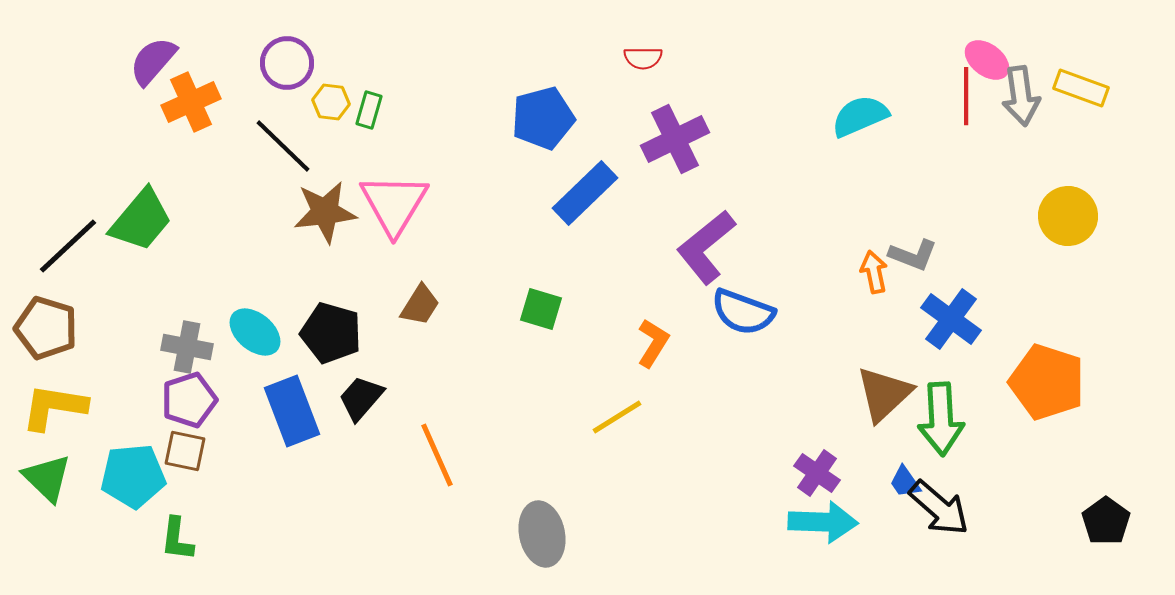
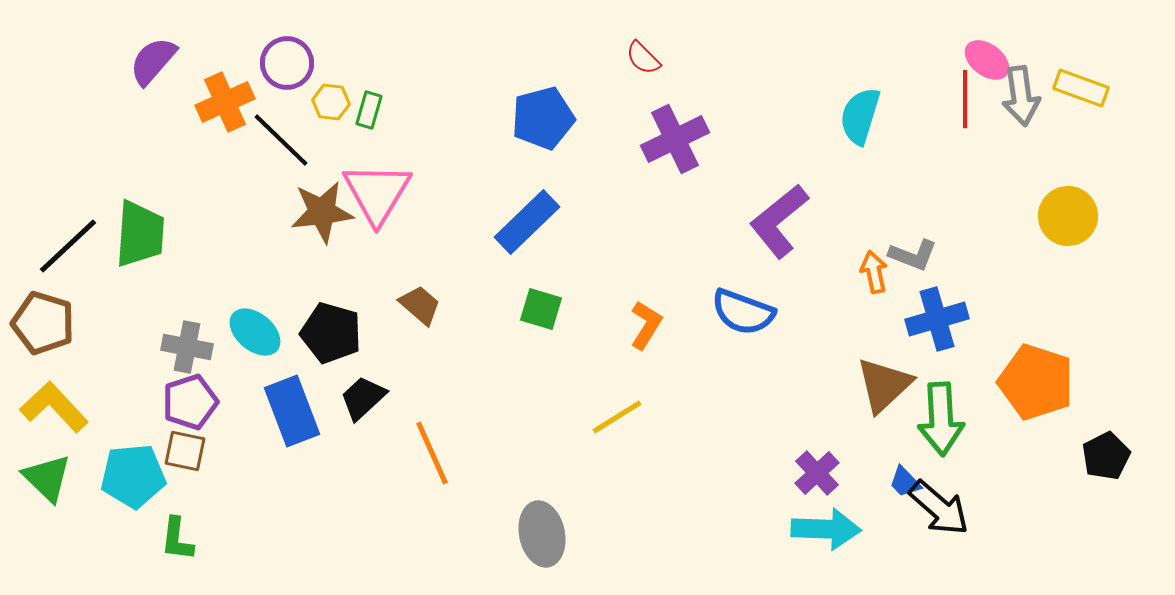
red semicircle at (643, 58): rotated 45 degrees clockwise
red line at (966, 96): moved 1 px left, 3 px down
orange cross at (191, 102): moved 34 px right
cyan semicircle at (860, 116): rotated 50 degrees counterclockwise
black line at (283, 146): moved 2 px left, 6 px up
blue rectangle at (585, 193): moved 58 px left, 29 px down
pink triangle at (394, 204): moved 17 px left, 11 px up
brown star at (325, 212): moved 3 px left
green trapezoid at (141, 220): moved 1 px left, 14 px down; rotated 36 degrees counterclockwise
purple L-shape at (706, 247): moved 73 px right, 26 px up
brown trapezoid at (420, 305): rotated 81 degrees counterclockwise
blue cross at (951, 319): moved 14 px left; rotated 38 degrees clockwise
brown pentagon at (46, 328): moved 3 px left, 5 px up
orange L-shape at (653, 343): moved 7 px left, 18 px up
orange pentagon at (1047, 382): moved 11 px left
brown triangle at (884, 394): moved 9 px up
black trapezoid at (361, 398): moved 2 px right; rotated 6 degrees clockwise
purple pentagon at (189, 400): moved 1 px right, 2 px down
yellow L-shape at (54, 407): rotated 38 degrees clockwise
orange line at (437, 455): moved 5 px left, 2 px up
purple cross at (817, 473): rotated 12 degrees clockwise
blue trapezoid at (905, 482): rotated 9 degrees counterclockwise
black pentagon at (1106, 521): moved 65 px up; rotated 9 degrees clockwise
cyan arrow at (823, 522): moved 3 px right, 7 px down
